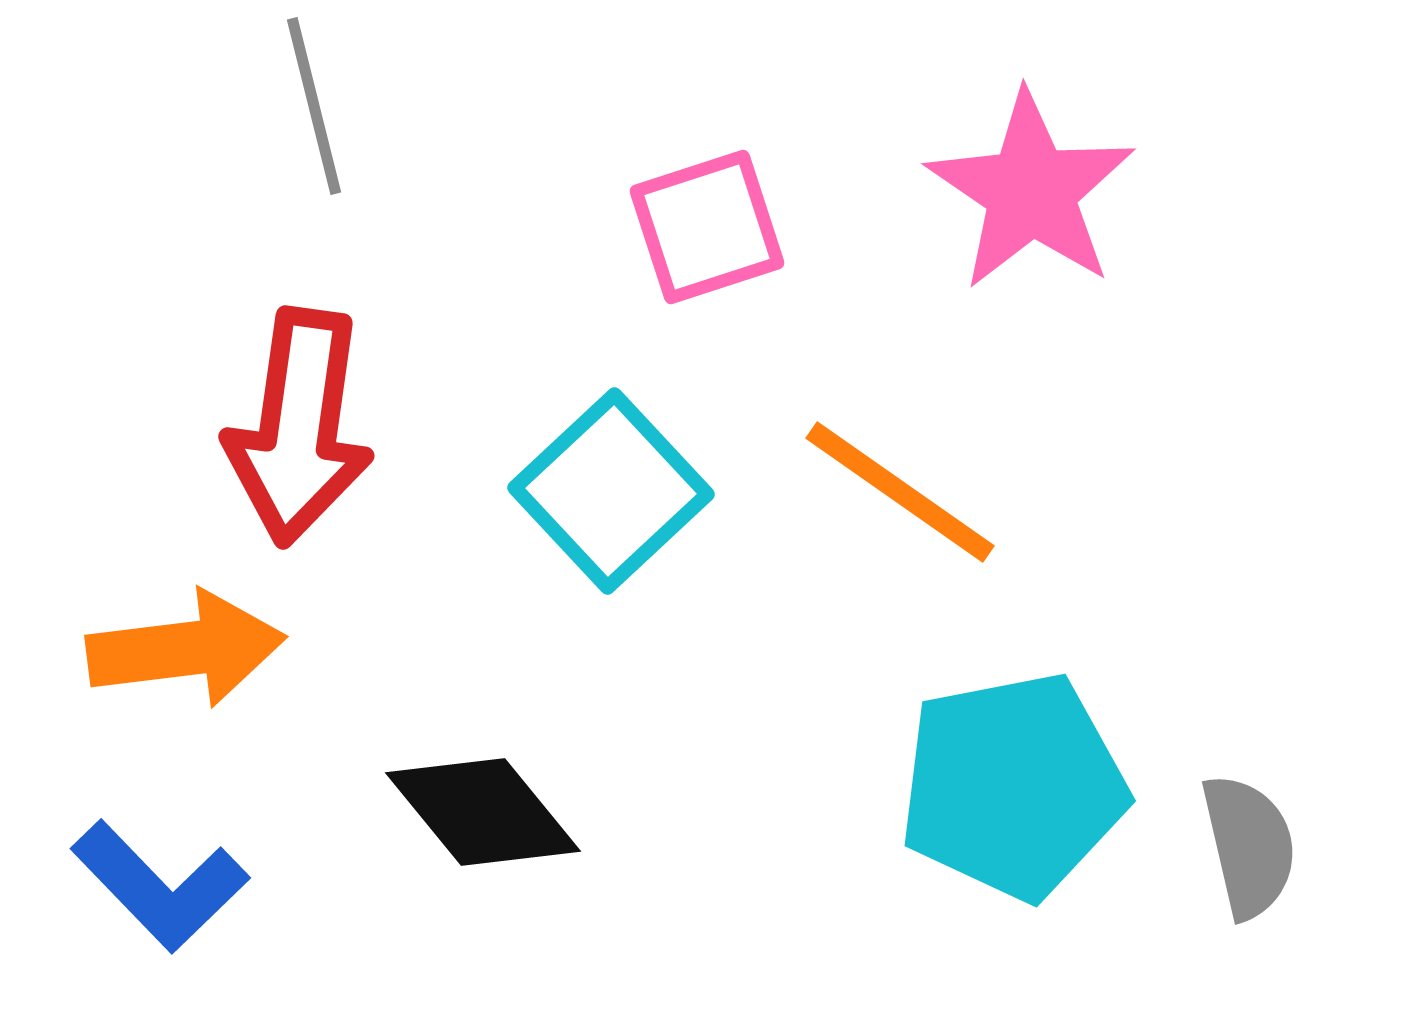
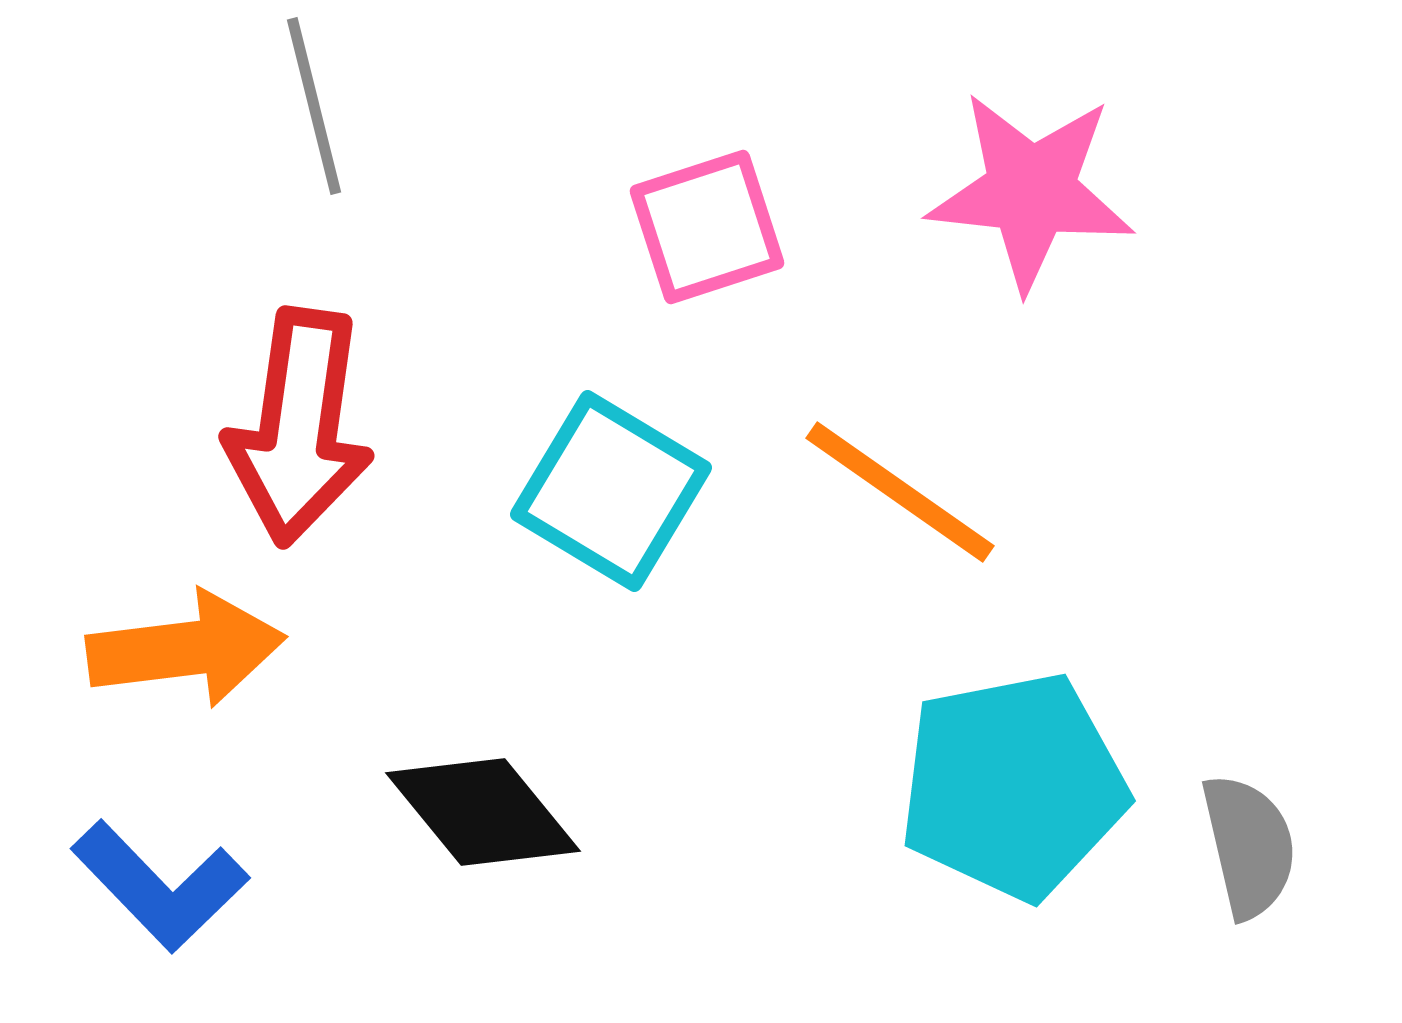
pink star: rotated 28 degrees counterclockwise
cyan square: rotated 16 degrees counterclockwise
